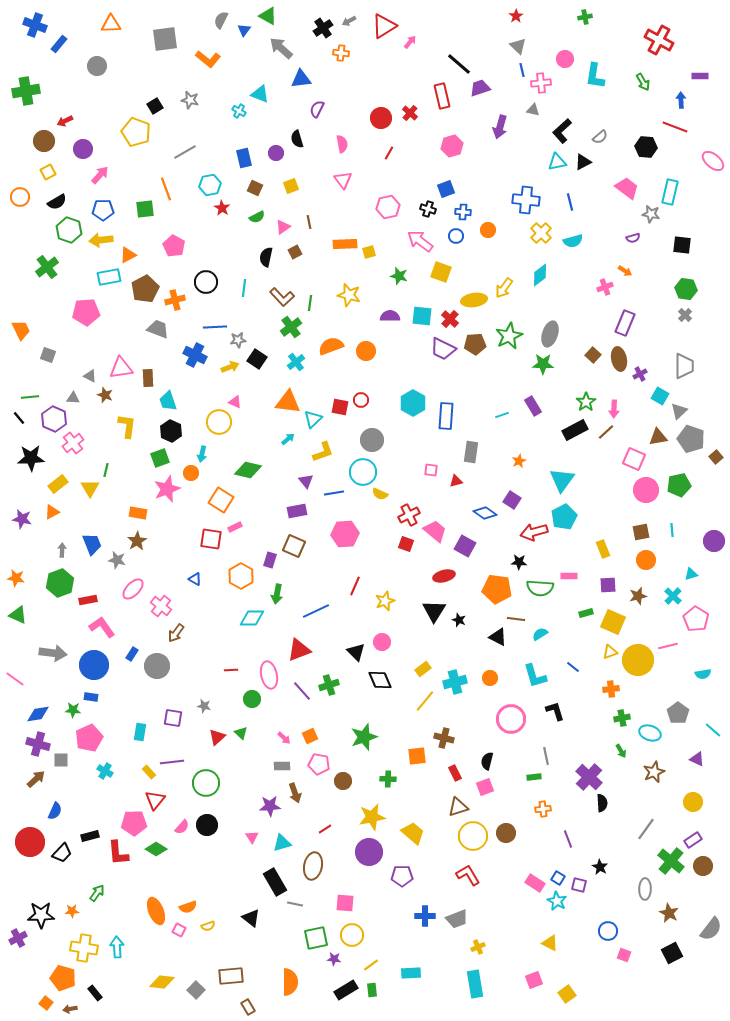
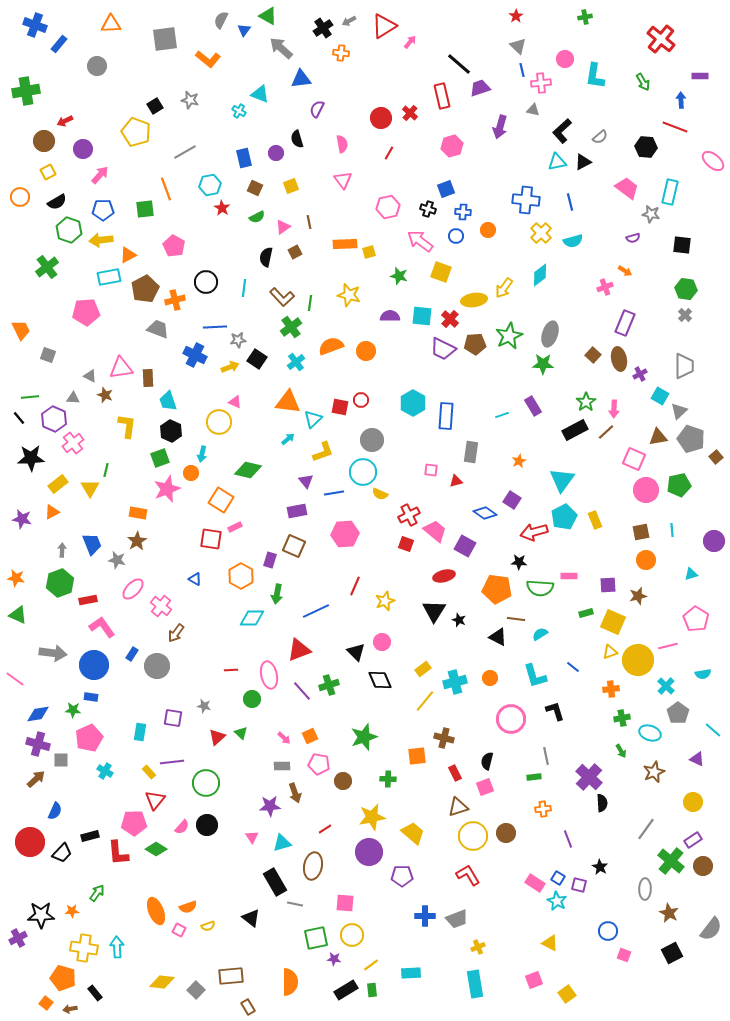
red cross at (659, 40): moved 2 px right, 1 px up; rotated 12 degrees clockwise
yellow rectangle at (603, 549): moved 8 px left, 29 px up
cyan cross at (673, 596): moved 7 px left, 90 px down
